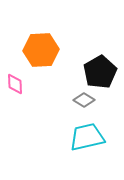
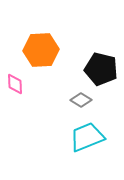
black pentagon: moved 1 px right, 3 px up; rotated 28 degrees counterclockwise
gray diamond: moved 3 px left
cyan trapezoid: rotated 9 degrees counterclockwise
